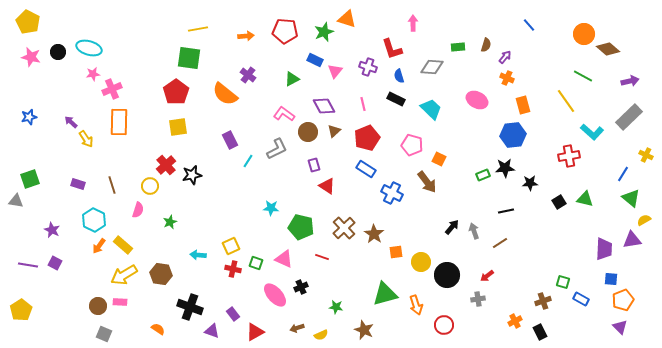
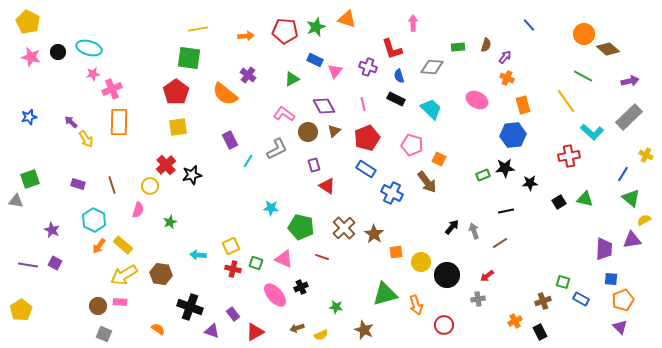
green star at (324, 32): moved 8 px left, 5 px up
